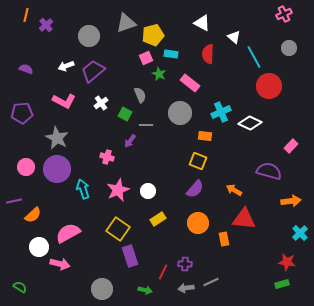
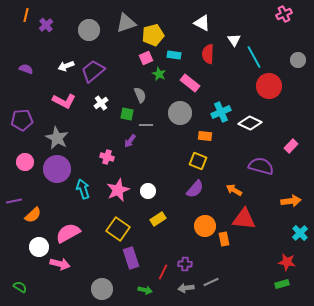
gray circle at (89, 36): moved 6 px up
white triangle at (234, 37): moved 3 px down; rotated 16 degrees clockwise
gray circle at (289, 48): moved 9 px right, 12 px down
cyan rectangle at (171, 54): moved 3 px right, 1 px down
purple pentagon at (22, 113): moved 7 px down
green square at (125, 114): moved 2 px right; rotated 16 degrees counterclockwise
pink circle at (26, 167): moved 1 px left, 5 px up
purple semicircle at (269, 171): moved 8 px left, 5 px up
orange circle at (198, 223): moved 7 px right, 3 px down
purple rectangle at (130, 256): moved 1 px right, 2 px down
